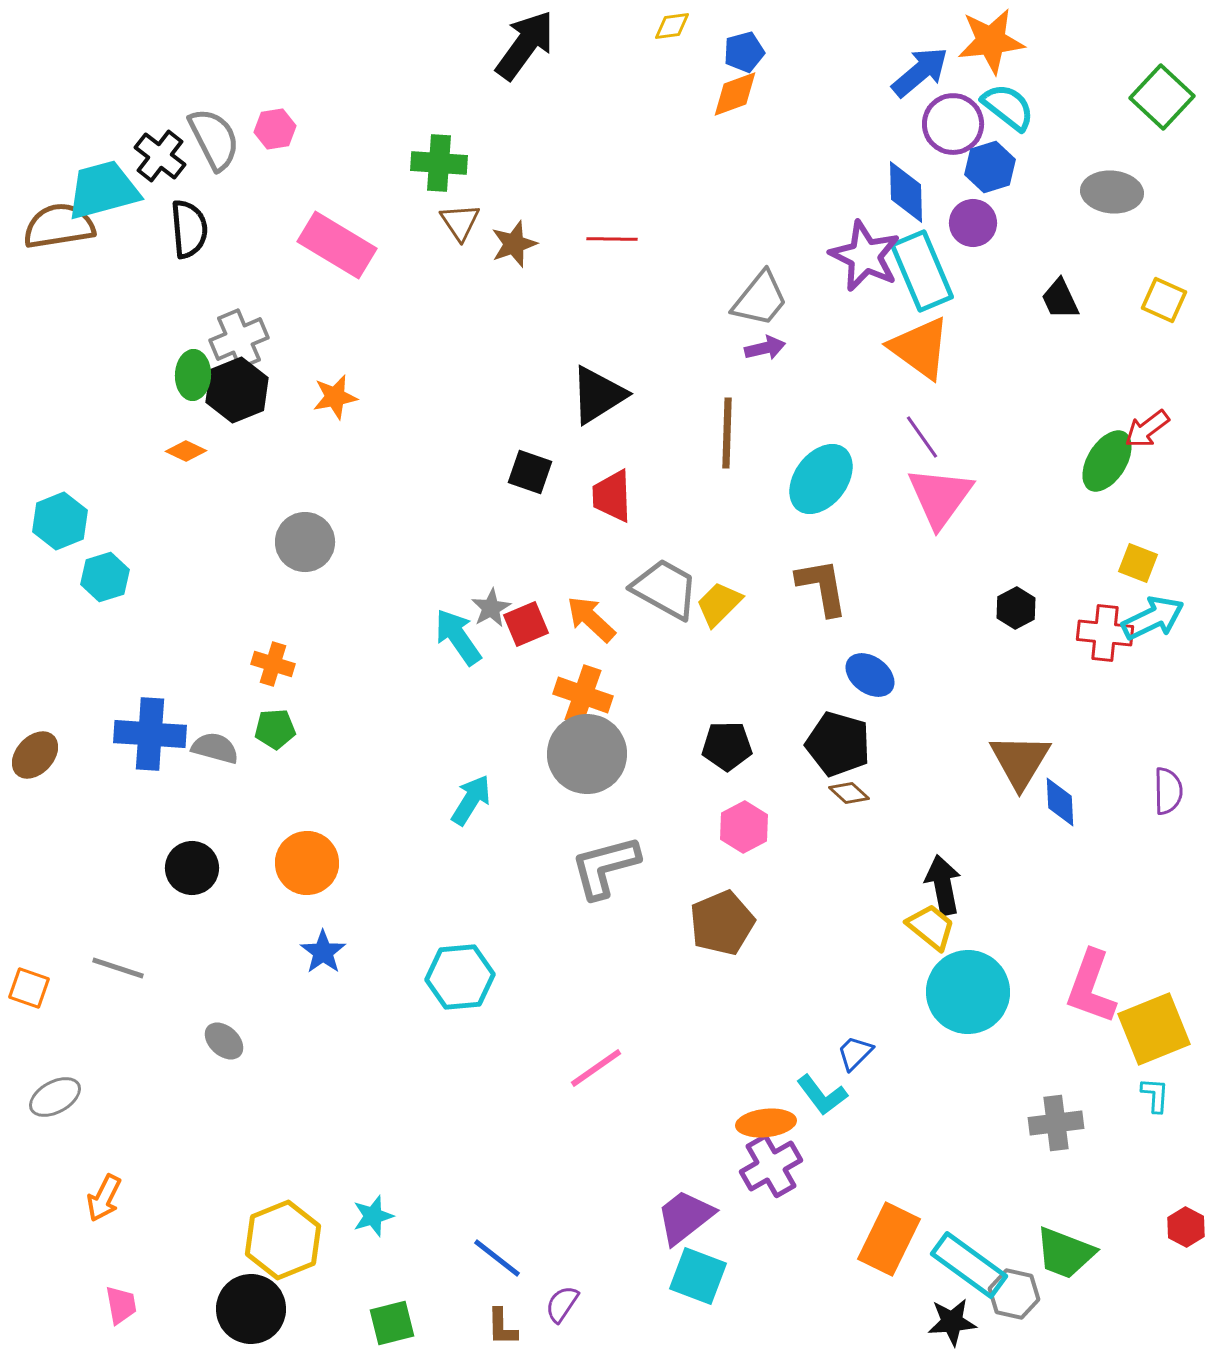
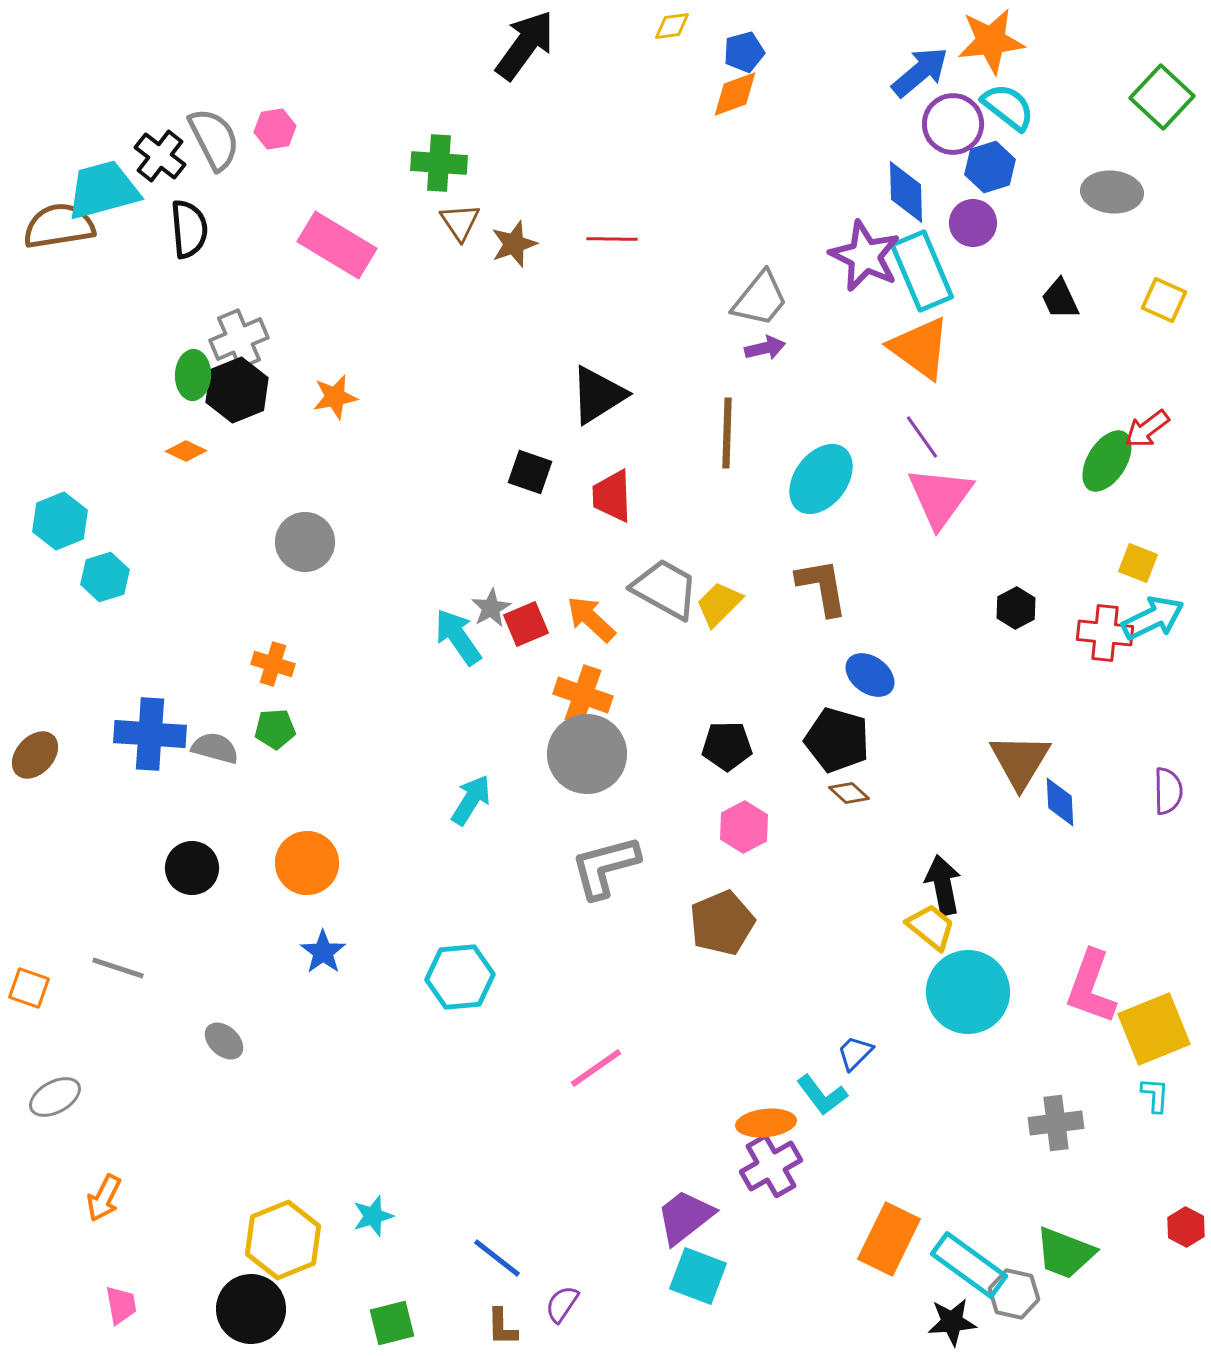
black pentagon at (838, 744): moved 1 px left, 4 px up
